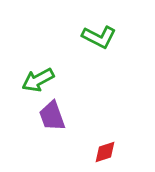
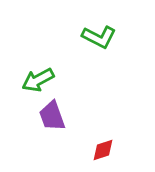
red diamond: moved 2 px left, 2 px up
